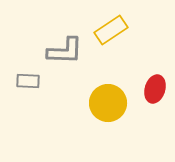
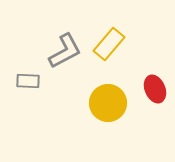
yellow rectangle: moved 2 px left, 14 px down; rotated 16 degrees counterclockwise
gray L-shape: rotated 30 degrees counterclockwise
red ellipse: rotated 40 degrees counterclockwise
